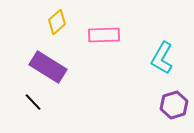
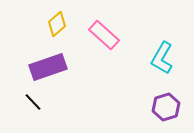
yellow diamond: moved 2 px down
pink rectangle: rotated 44 degrees clockwise
purple rectangle: rotated 51 degrees counterclockwise
purple hexagon: moved 8 px left, 2 px down
